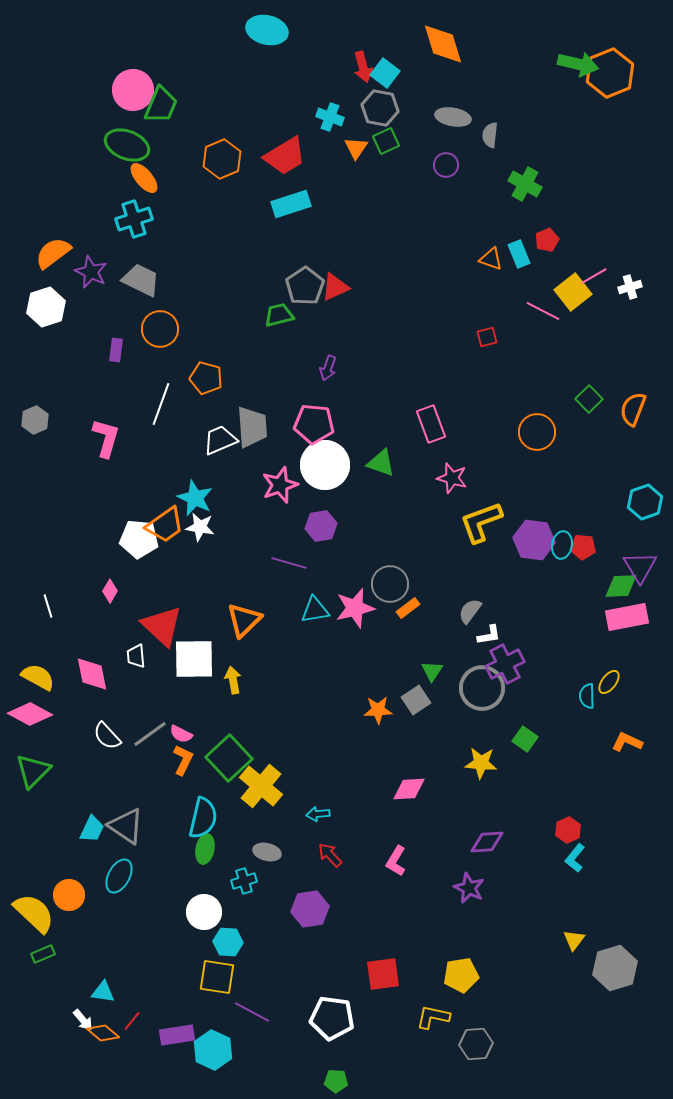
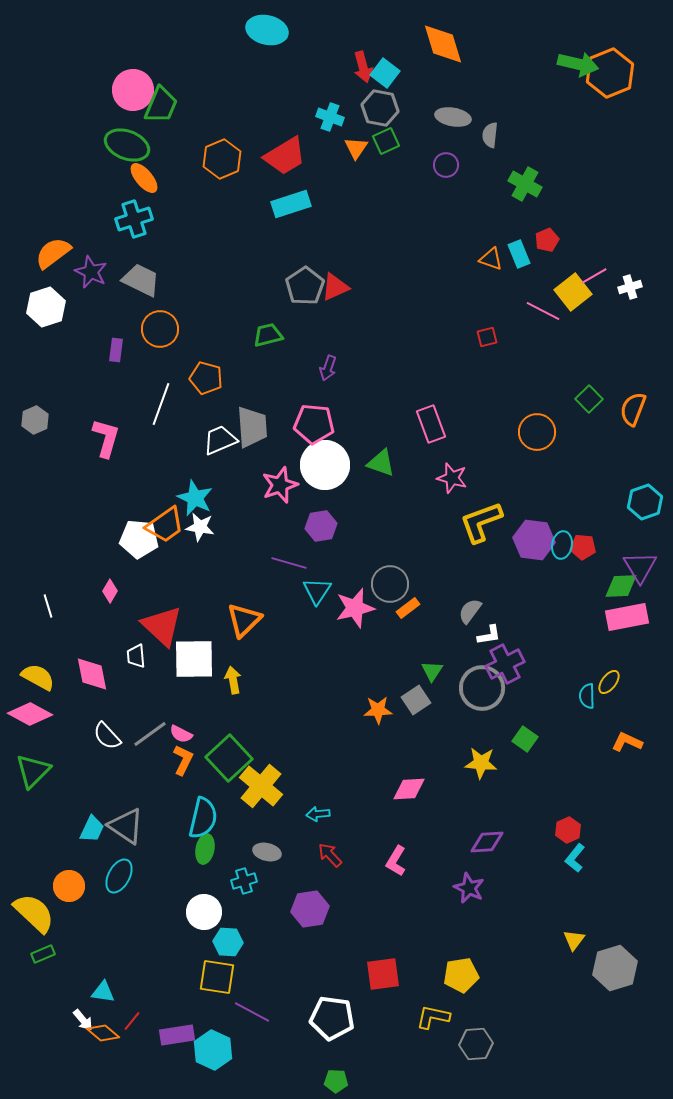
green trapezoid at (279, 315): moved 11 px left, 20 px down
cyan triangle at (315, 610): moved 2 px right, 19 px up; rotated 48 degrees counterclockwise
orange circle at (69, 895): moved 9 px up
